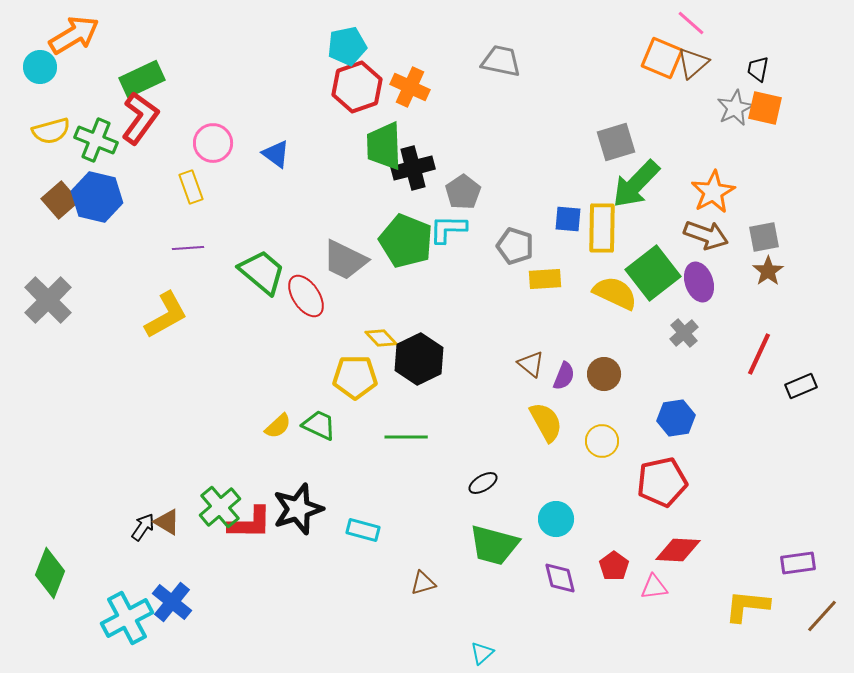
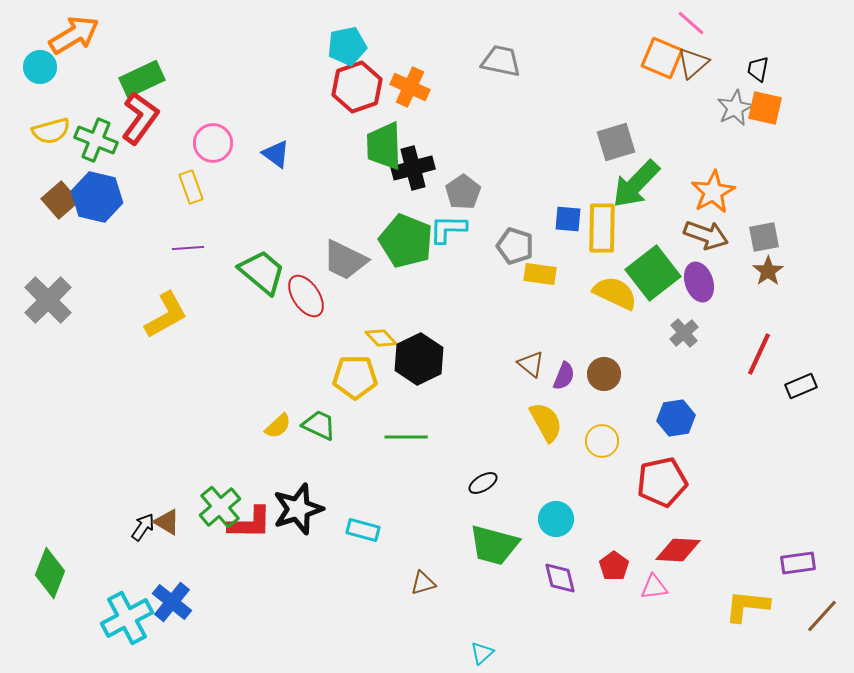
yellow rectangle at (545, 279): moved 5 px left, 5 px up; rotated 12 degrees clockwise
